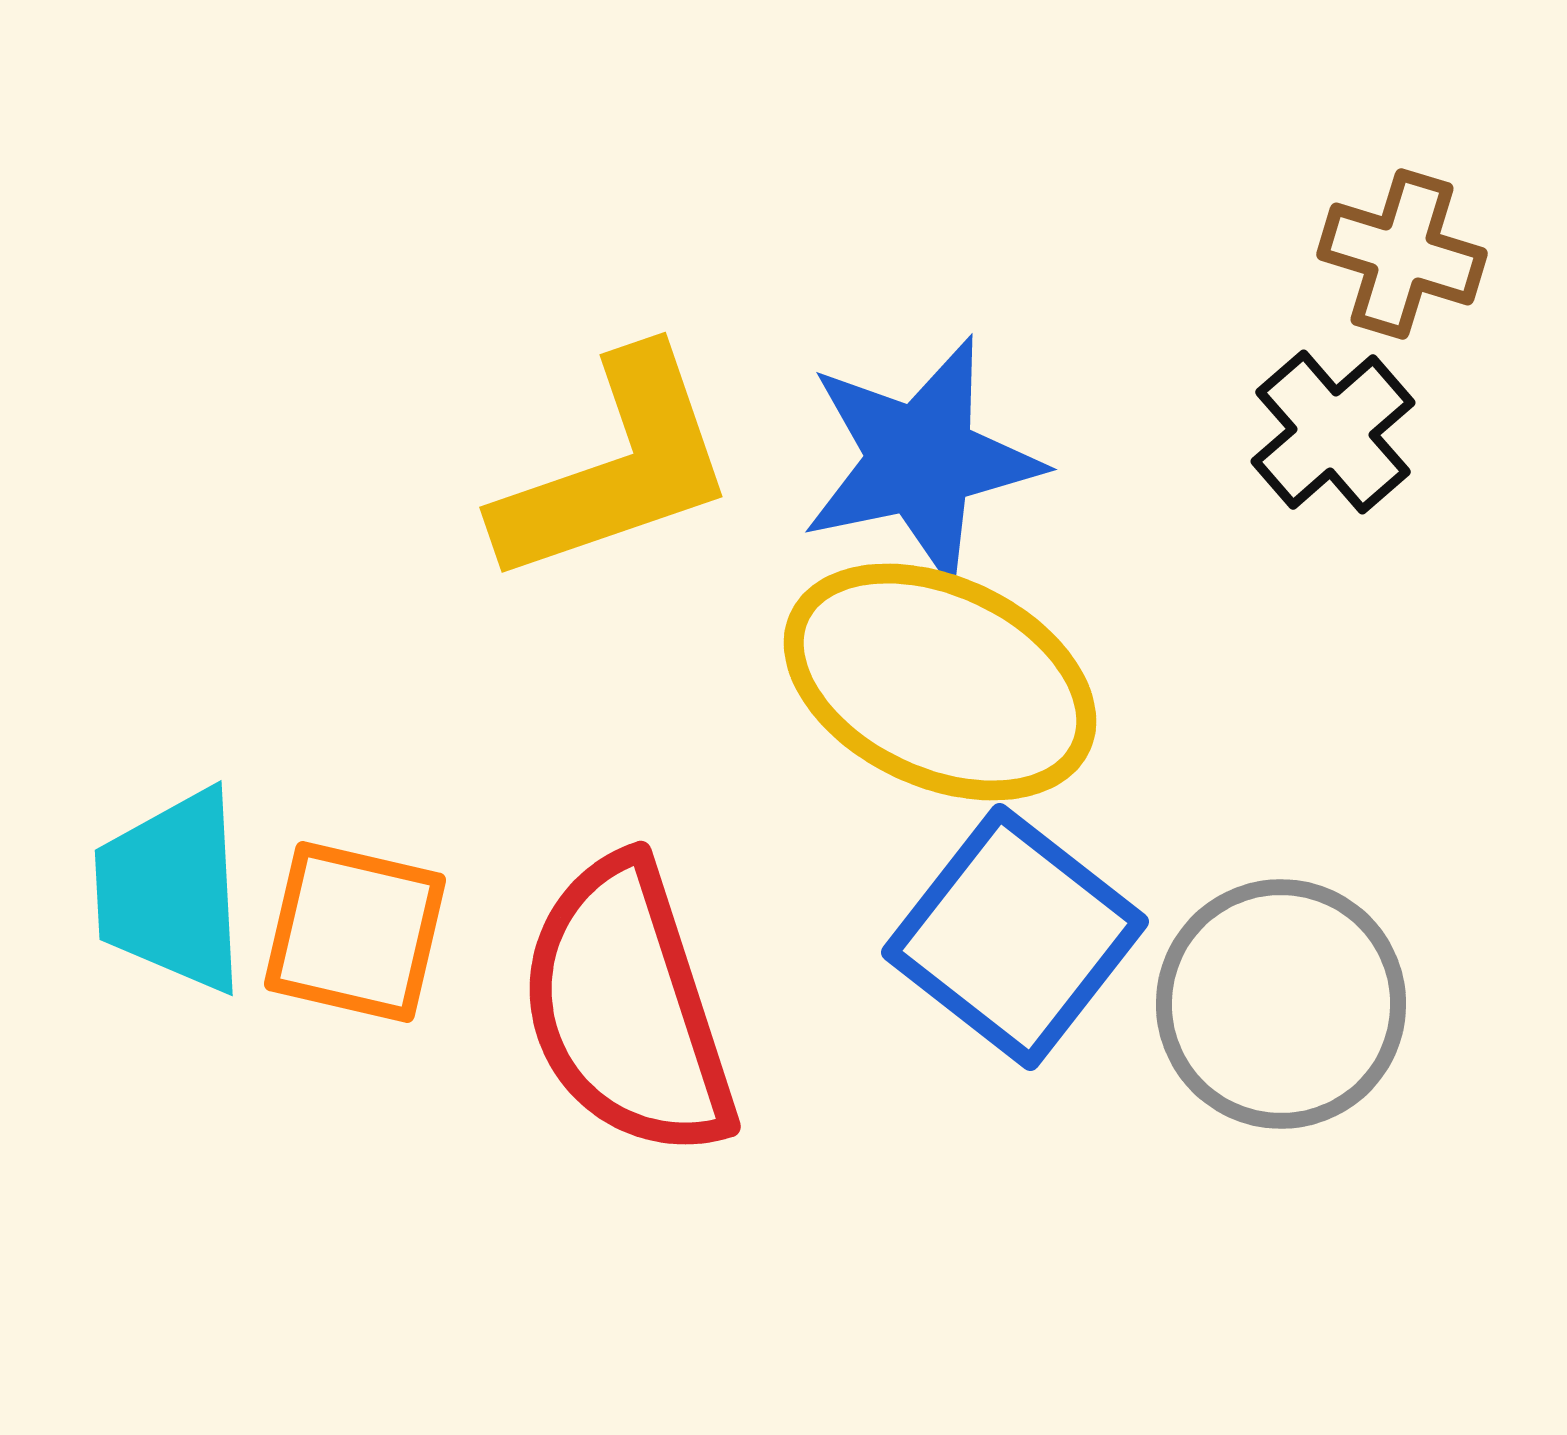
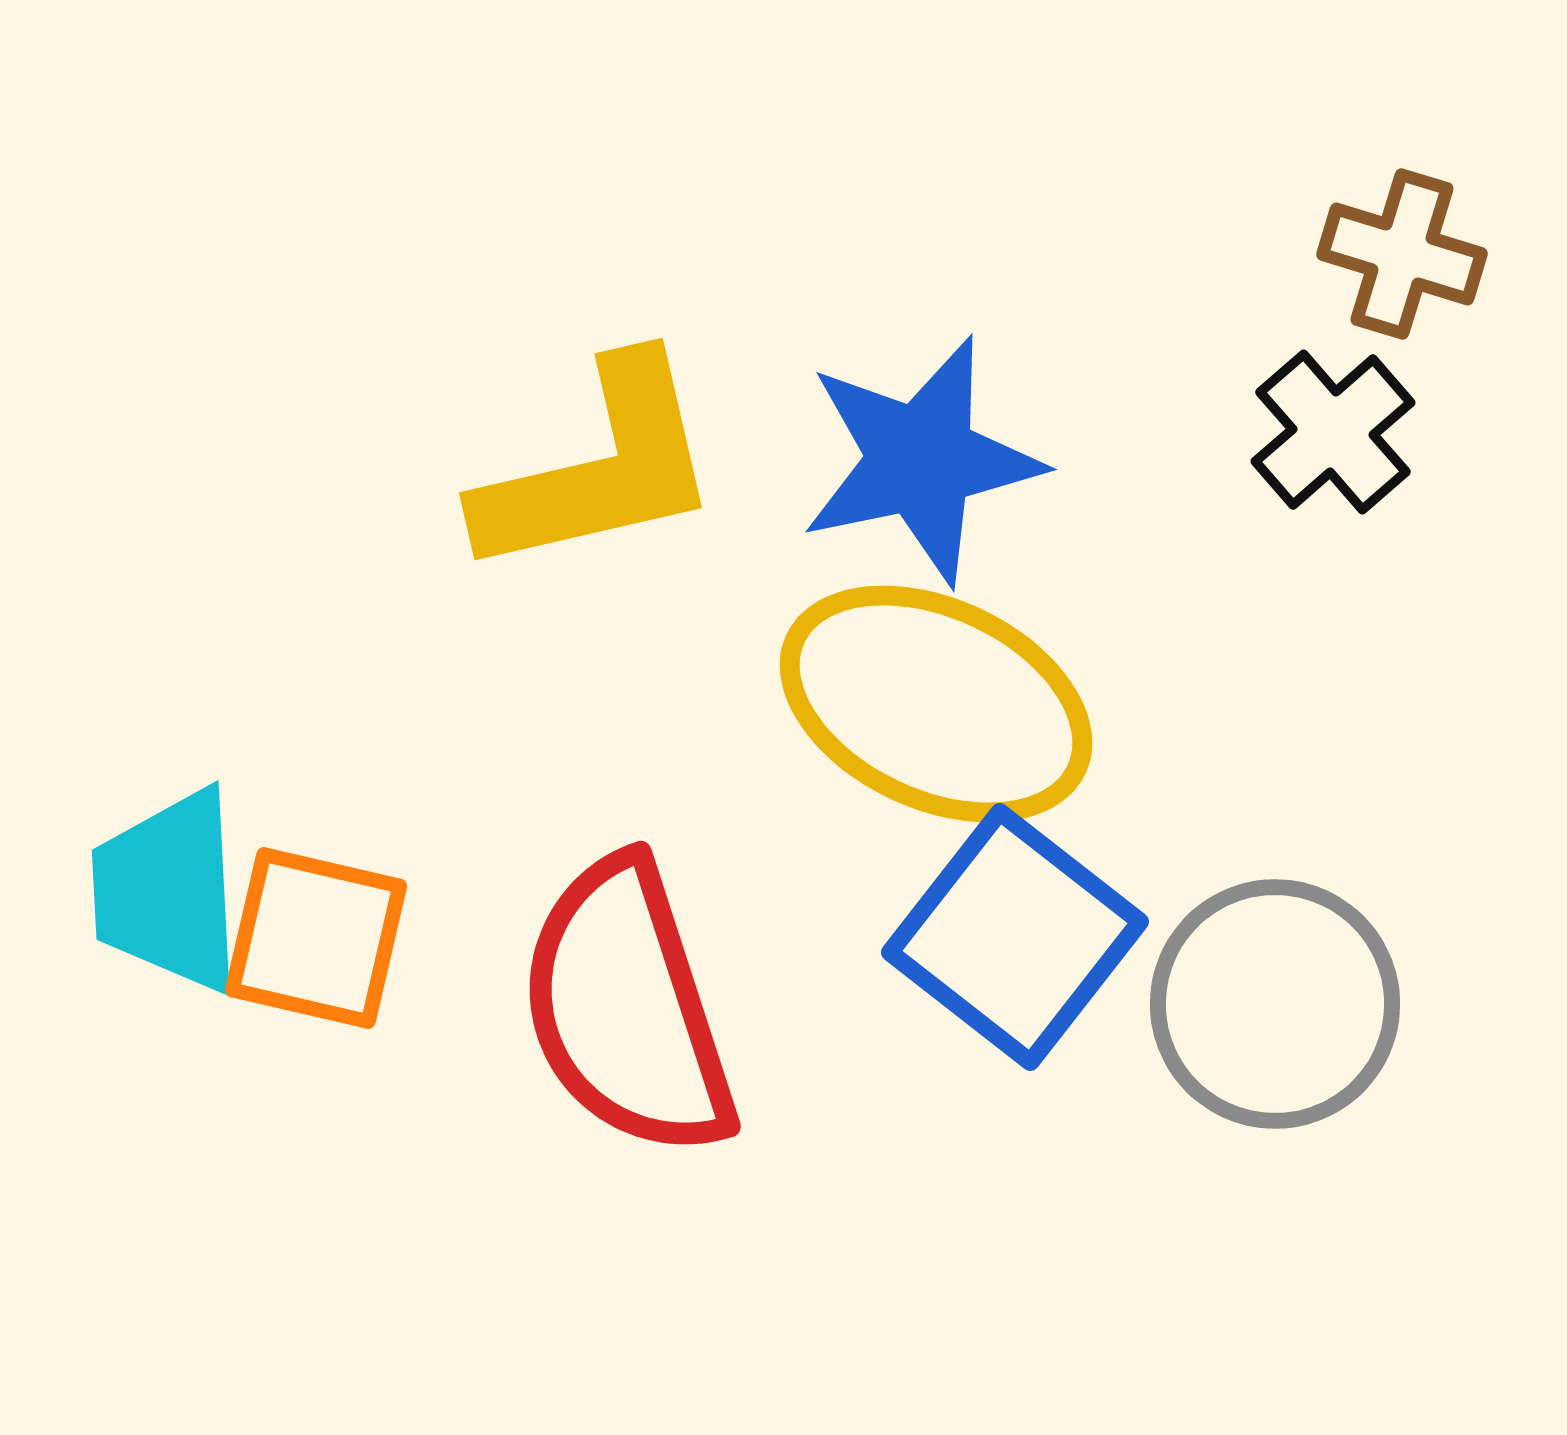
yellow L-shape: moved 17 px left; rotated 6 degrees clockwise
yellow ellipse: moved 4 px left, 22 px down
cyan trapezoid: moved 3 px left
orange square: moved 39 px left, 6 px down
gray circle: moved 6 px left
